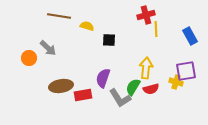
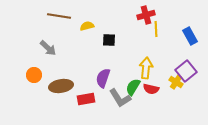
yellow semicircle: rotated 32 degrees counterclockwise
orange circle: moved 5 px right, 17 px down
purple square: rotated 30 degrees counterclockwise
yellow cross: rotated 16 degrees clockwise
red semicircle: rotated 28 degrees clockwise
red rectangle: moved 3 px right, 4 px down
